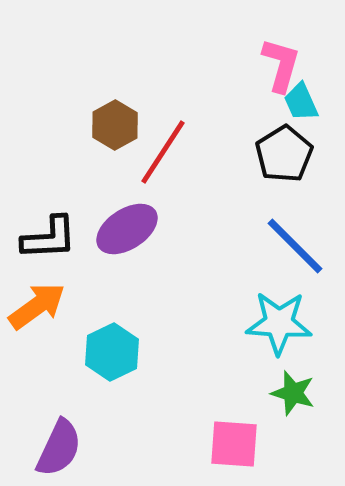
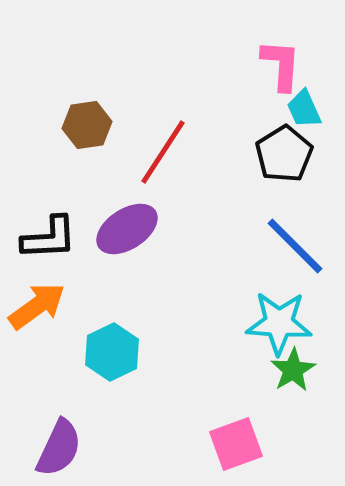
pink L-shape: rotated 12 degrees counterclockwise
cyan trapezoid: moved 3 px right, 7 px down
brown hexagon: moved 28 px left; rotated 21 degrees clockwise
green star: moved 23 px up; rotated 24 degrees clockwise
pink square: moved 2 px right; rotated 24 degrees counterclockwise
